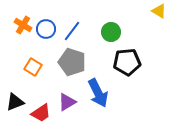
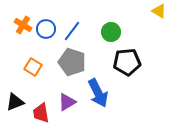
red trapezoid: rotated 115 degrees clockwise
